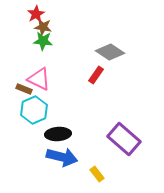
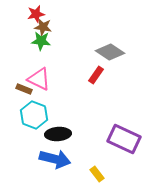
red star: rotated 18 degrees clockwise
green star: moved 2 px left
cyan hexagon: moved 5 px down; rotated 16 degrees counterclockwise
purple rectangle: rotated 16 degrees counterclockwise
blue arrow: moved 7 px left, 2 px down
